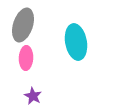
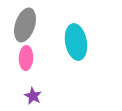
gray ellipse: moved 2 px right
